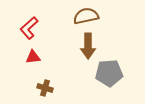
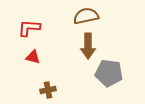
red L-shape: rotated 45 degrees clockwise
red triangle: rotated 21 degrees clockwise
gray pentagon: rotated 12 degrees clockwise
brown cross: moved 3 px right, 2 px down; rotated 28 degrees counterclockwise
